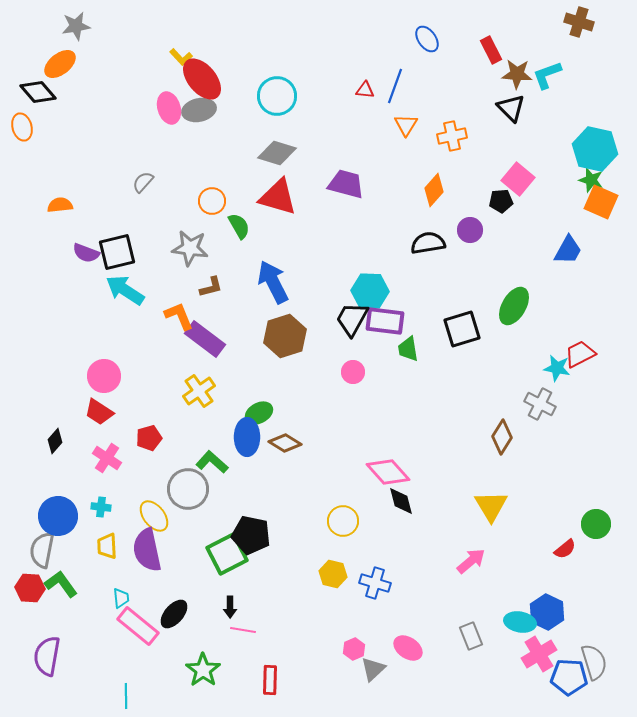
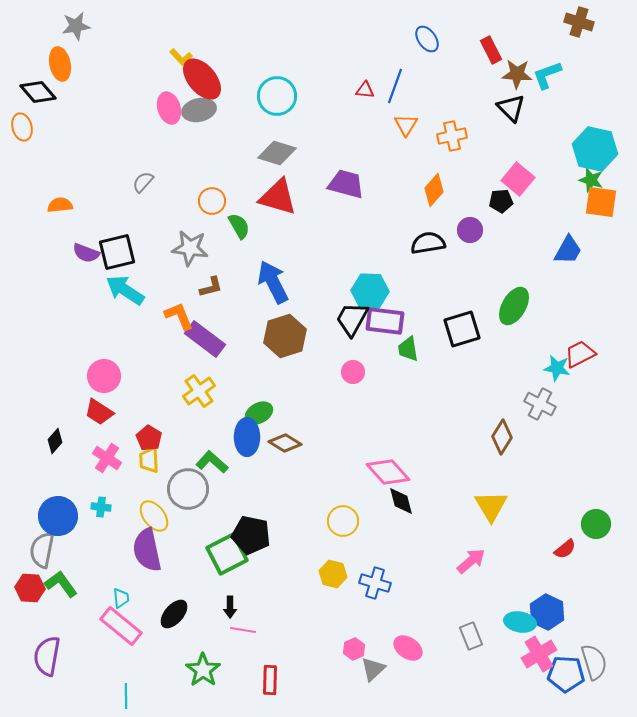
orange ellipse at (60, 64): rotated 64 degrees counterclockwise
orange square at (601, 202): rotated 16 degrees counterclockwise
red pentagon at (149, 438): rotated 25 degrees counterclockwise
yellow trapezoid at (107, 546): moved 42 px right, 86 px up
pink rectangle at (138, 626): moved 17 px left
blue pentagon at (569, 677): moved 3 px left, 3 px up
